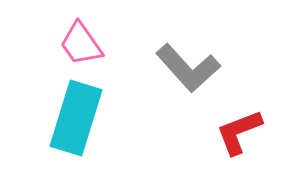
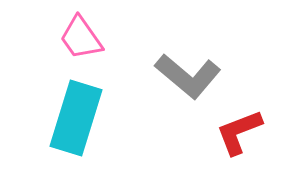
pink trapezoid: moved 6 px up
gray L-shape: moved 8 px down; rotated 8 degrees counterclockwise
